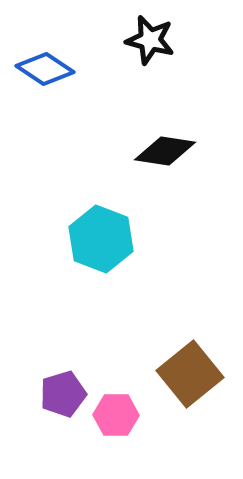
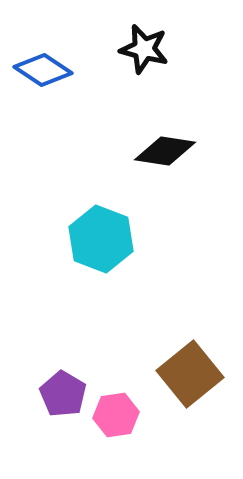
black star: moved 6 px left, 9 px down
blue diamond: moved 2 px left, 1 px down
purple pentagon: rotated 24 degrees counterclockwise
pink hexagon: rotated 9 degrees counterclockwise
